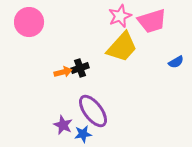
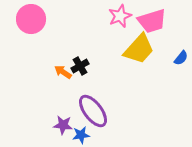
pink circle: moved 2 px right, 3 px up
yellow trapezoid: moved 17 px right, 2 px down
blue semicircle: moved 5 px right, 4 px up; rotated 21 degrees counterclockwise
black cross: moved 2 px up; rotated 12 degrees counterclockwise
orange arrow: rotated 132 degrees counterclockwise
purple star: rotated 18 degrees counterclockwise
blue star: moved 2 px left, 1 px down
